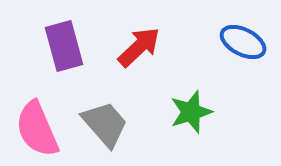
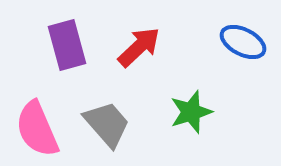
purple rectangle: moved 3 px right, 1 px up
gray trapezoid: moved 2 px right
